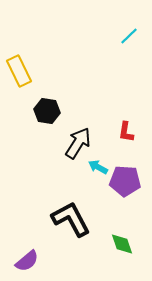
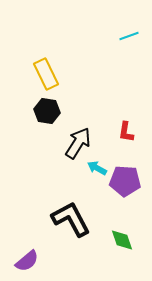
cyan line: rotated 24 degrees clockwise
yellow rectangle: moved 27 px right, 3 px down
cyan arrow: moved 1 px left, 1 px down
green diamond: moved 4 px up
